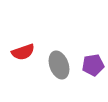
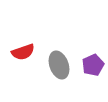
purple pentagon: rotated 15 degrees counterclockwise
